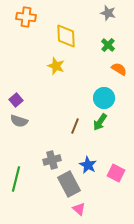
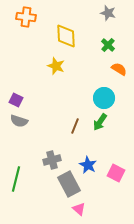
purple square: rotated 24 degrees counterclockwise
